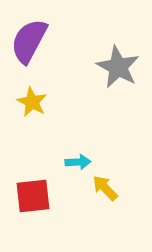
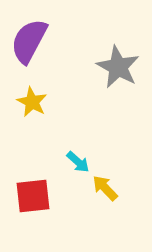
cyan arrow: rotated 45 degrees clockwise
